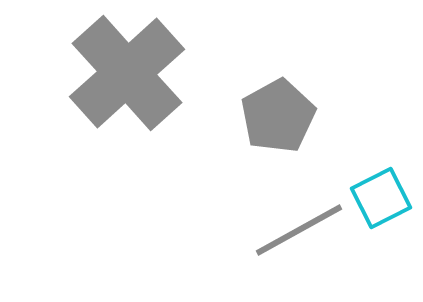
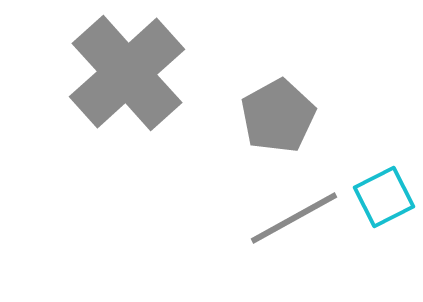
cyan square: moved 3 px right, 1 px up
gray line: moved 5 px left, 12 px up
